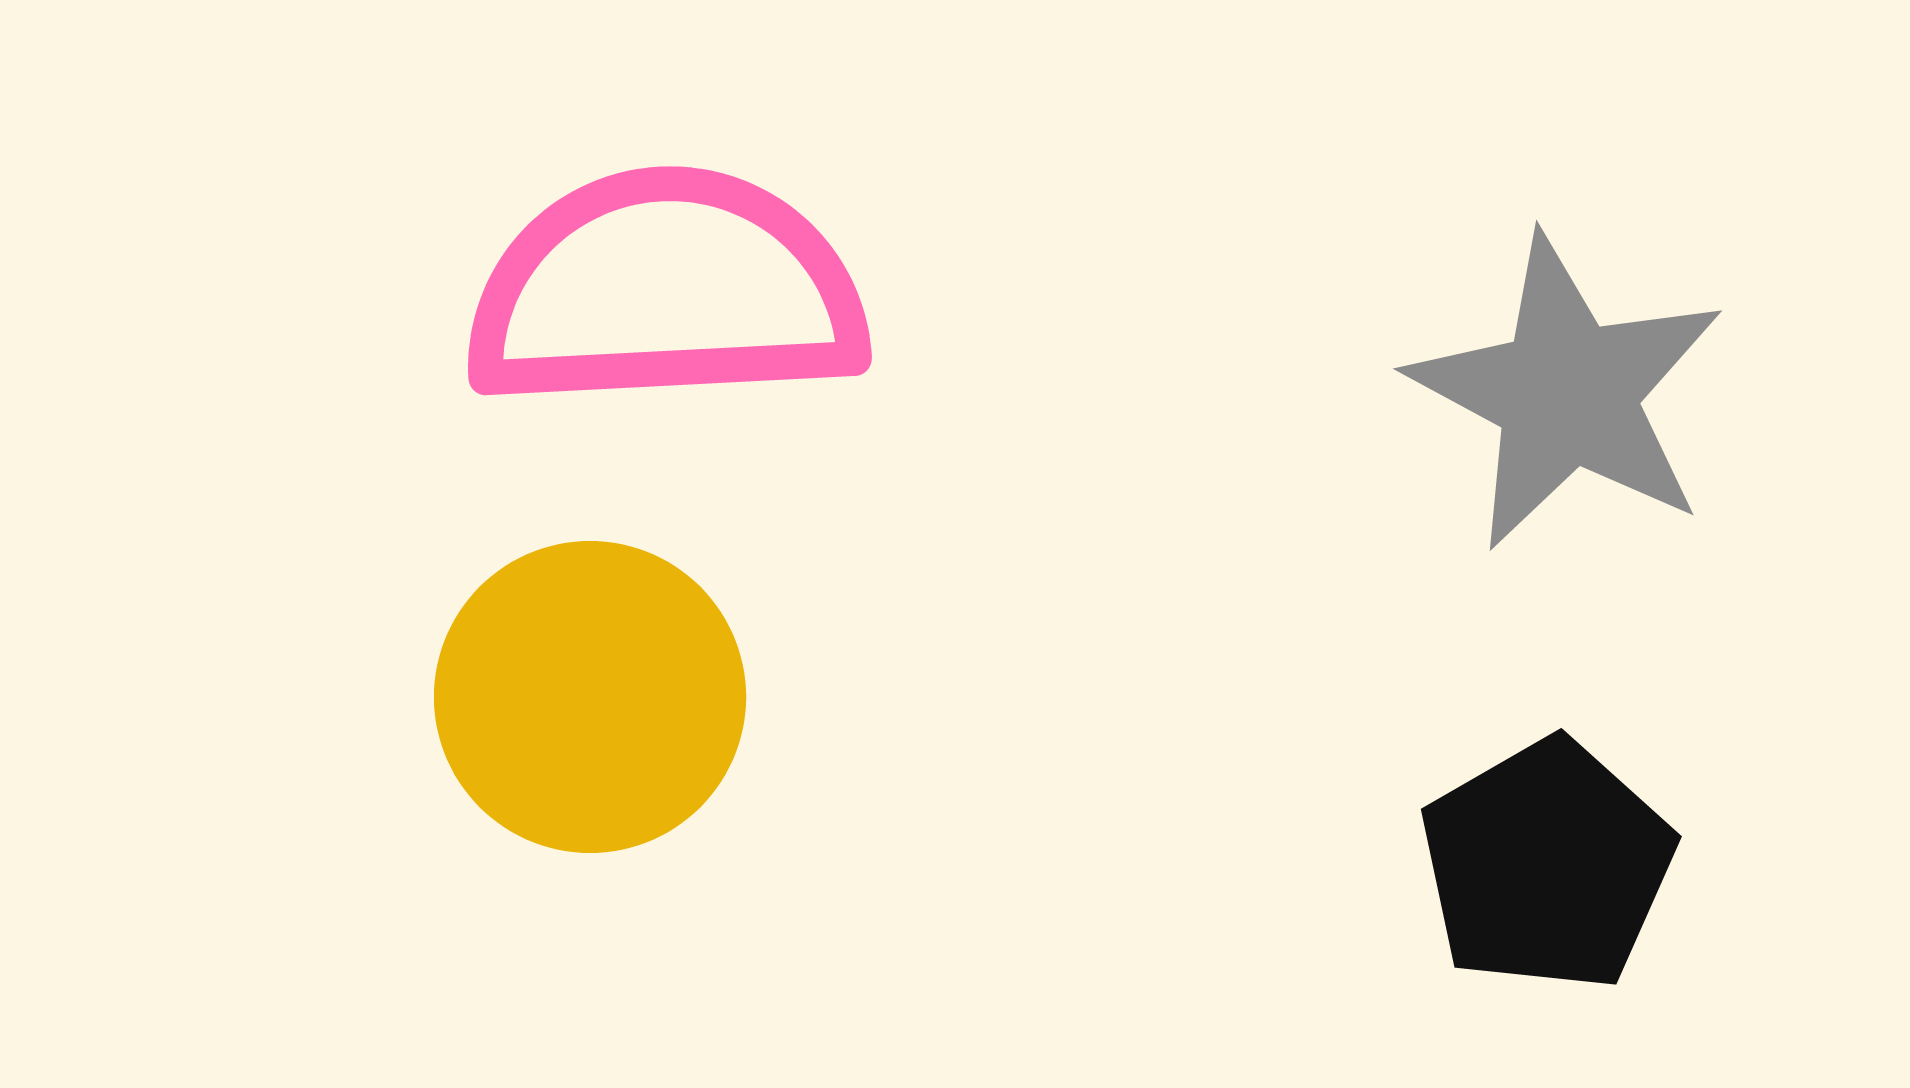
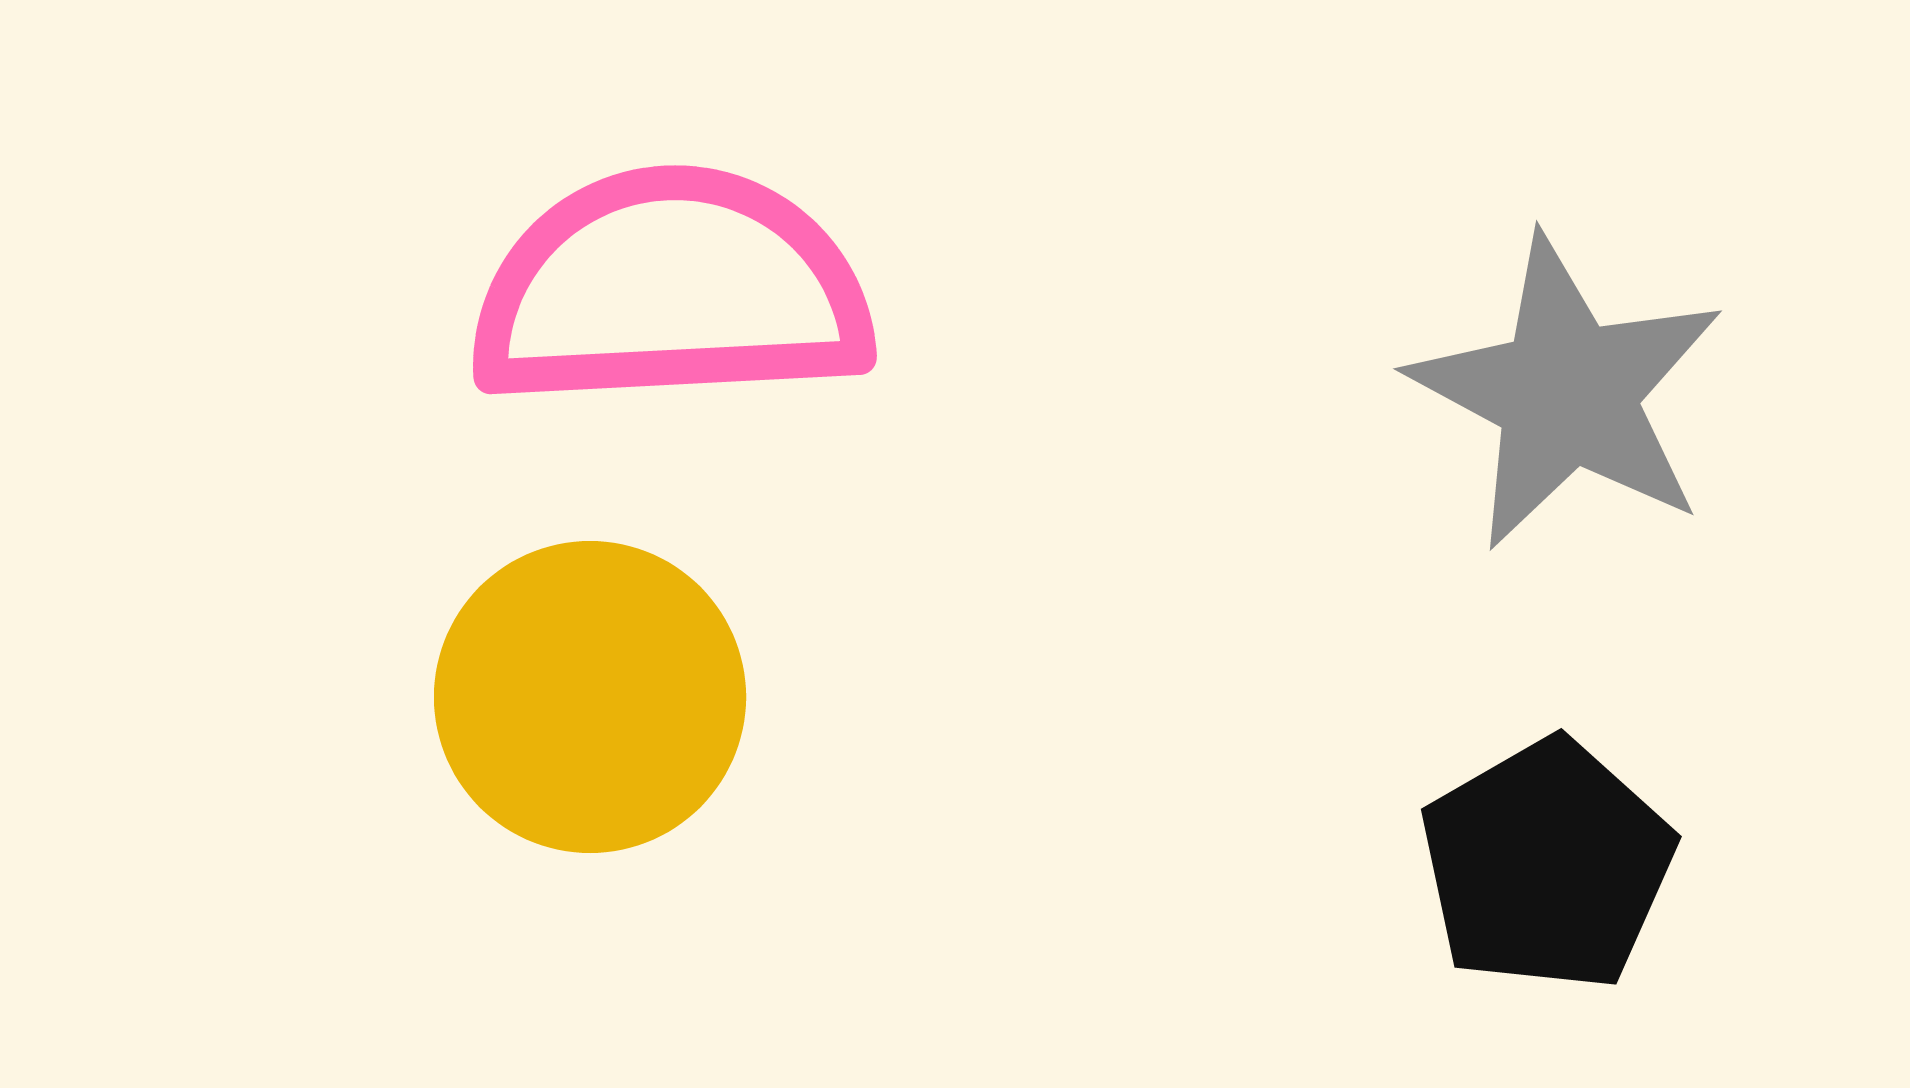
pink semicircle: moved 5 px right, 1 px up
